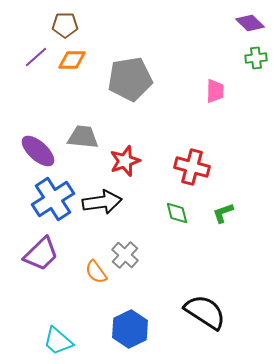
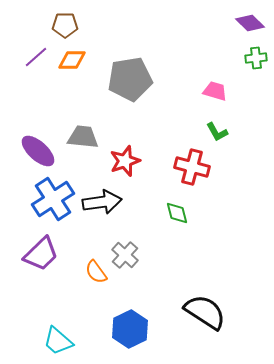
pink trapezoid: rotated 75 degrees counterclockwise
green L-shape: moved 6 px left, 81 px up; rotated 100 degrees counterclockwise
